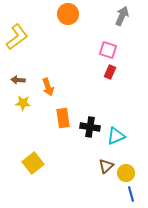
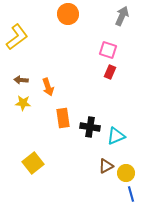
brown arrow: moved 3 px right
brown triangle: rotated 14 degrees clockwise
